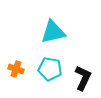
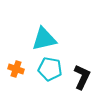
cyan triangle: moved 9 px left, 7 px down
black L-shape: moved 1 px left, 1 px up
